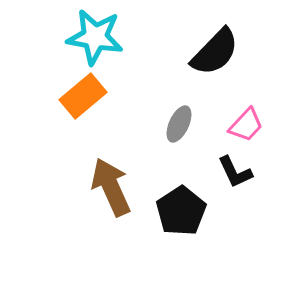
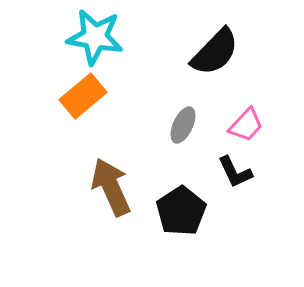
gray ellipse: moved 4 px right, 1 px down
